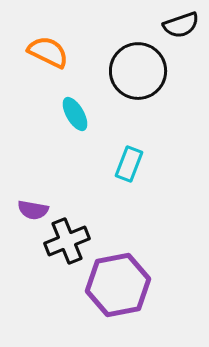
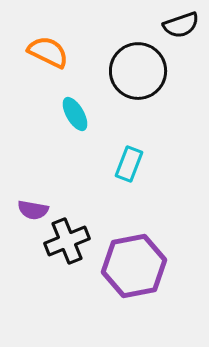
purple hexagon: moved 16 px right, 19 px up
